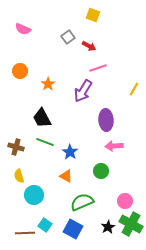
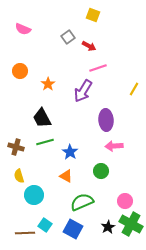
green line: rotated 36 degrees counterclockwise
